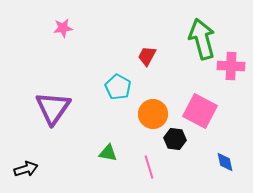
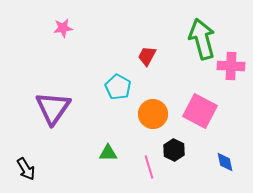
black hexagon: moved 1 px left, 11 px down; rotated 20 degrees clockwise
green triangle: rotated 12 degrees counterclockwise
black arrow: rotated 75 degrees clockwise
